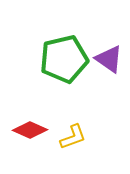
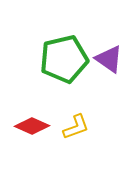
red diamond: moved 2 px right, 4 px up
yellow L-shape: moved 3 px right, 10 px up
